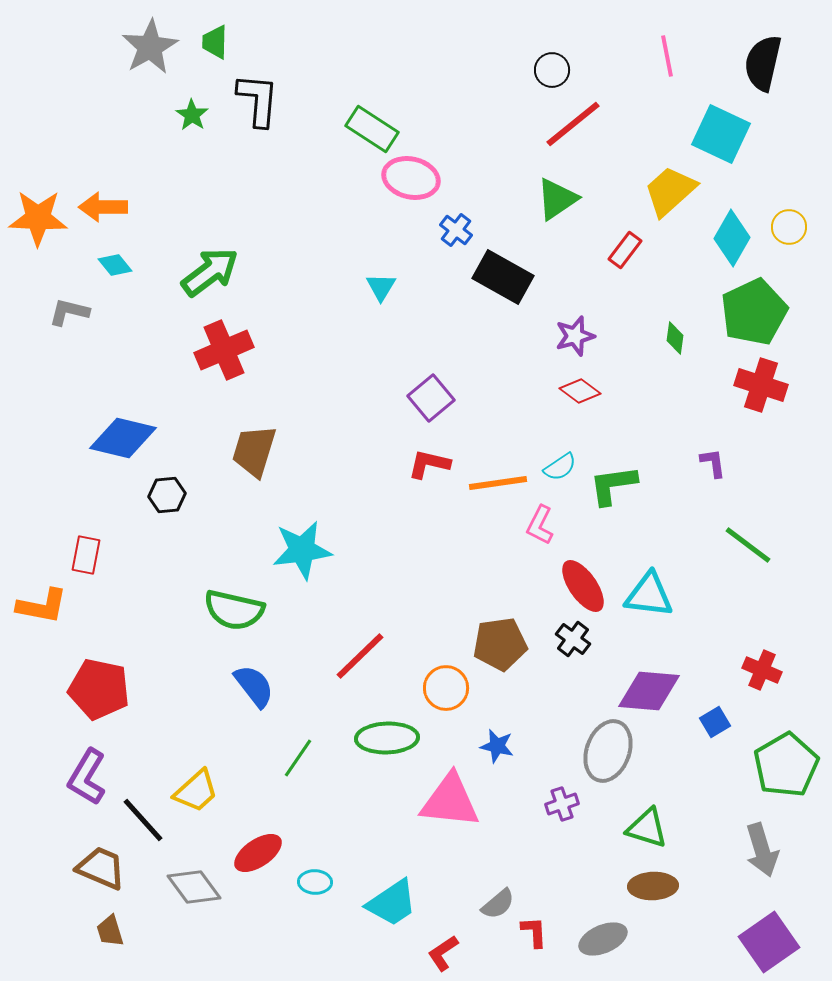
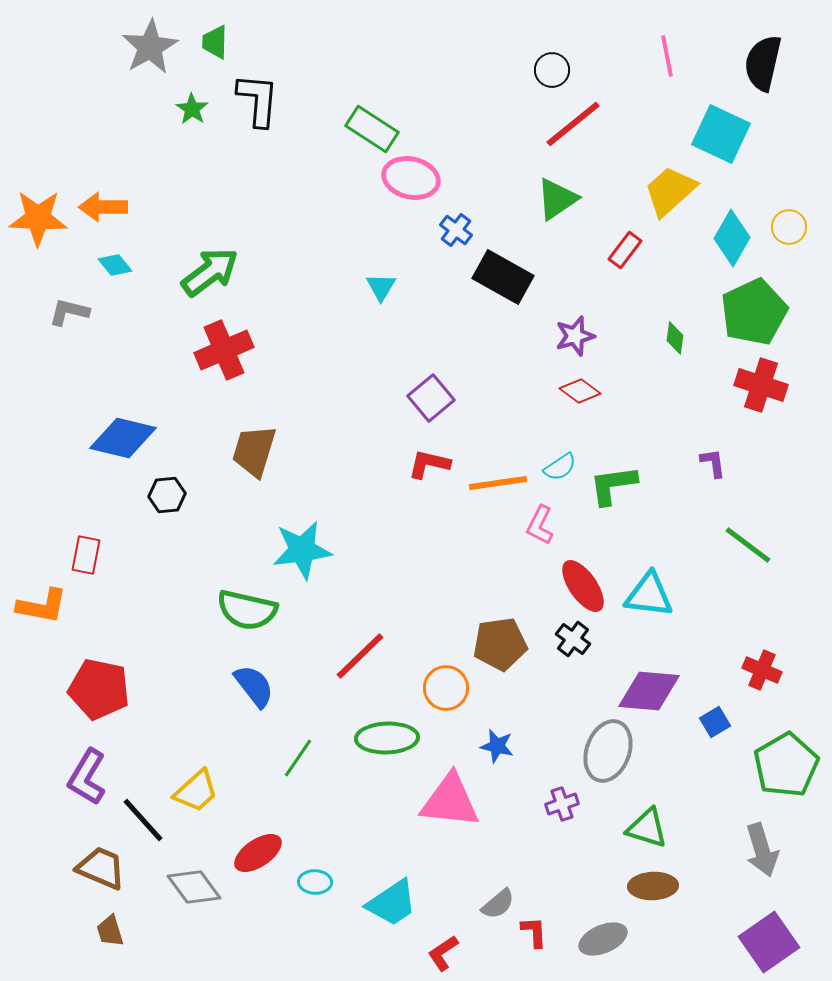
green star at (192, 115): moved 6 px up
green semicircle at (234, 610): moved 13 px right
